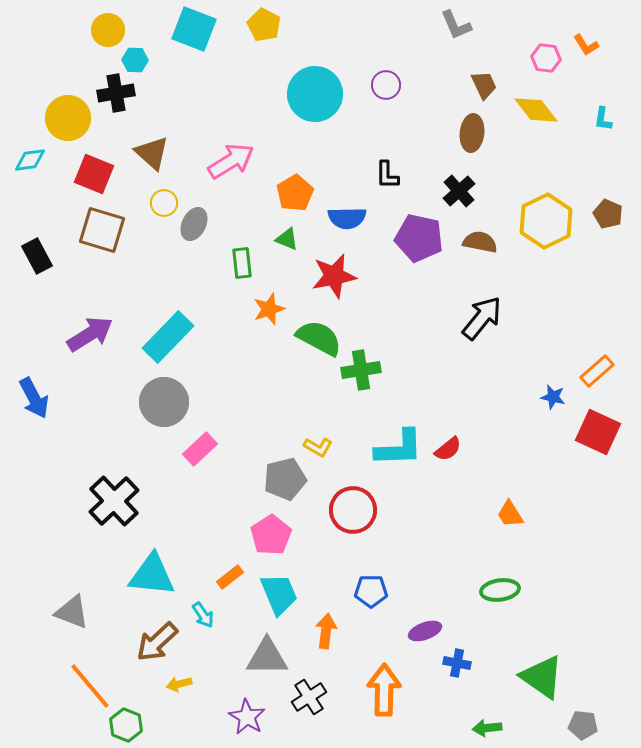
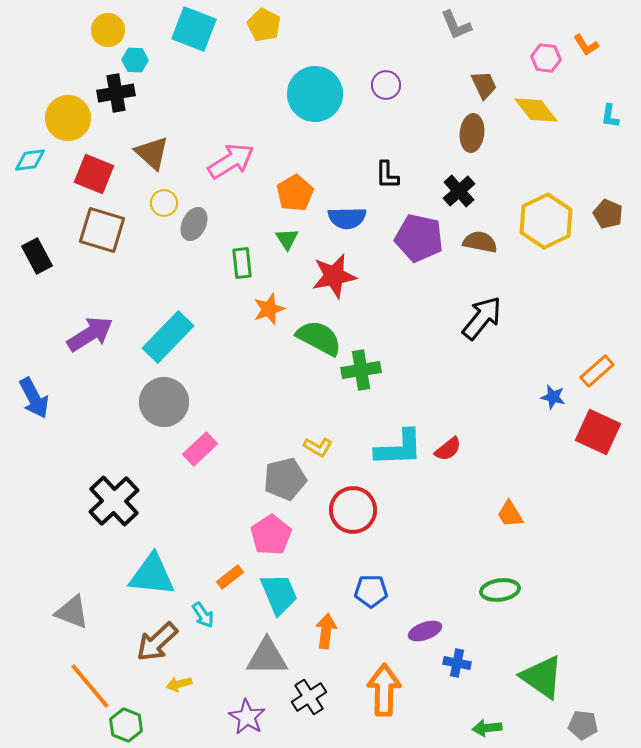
cyan L-shape at (603, 119): moved 7 px right, 3 px up
green triangle at (287, 239): rotated 35 degrees clockwise
